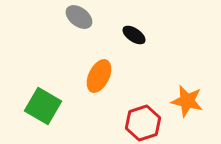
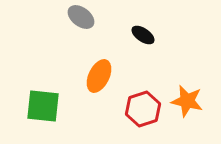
gray ellipse: moved 2 px right
black ellipse: moved 9 px right
green square: rotated 24 degrees counterclockwise
red hexagon: moved 14 px up
